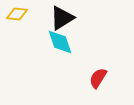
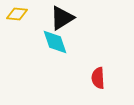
cyan diamond: moved 5 px left
red semicircle: rotated 35 degrees counterclockwise
